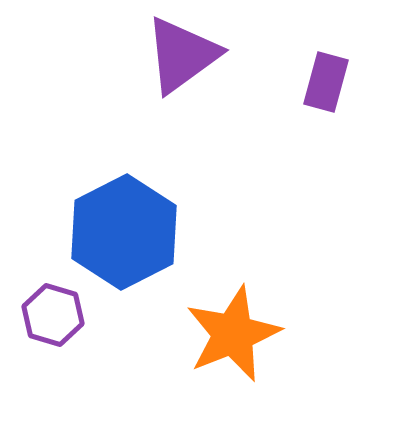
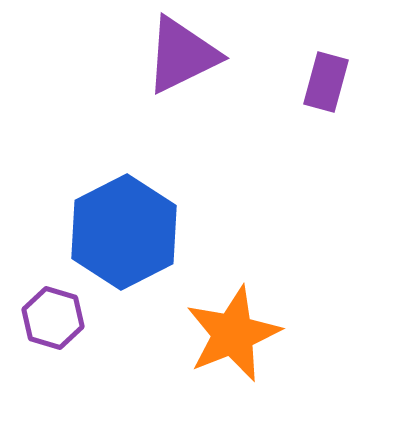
purple triangle: rotated 10 degrees clockwise
purple hexagon: moved 3 px down
